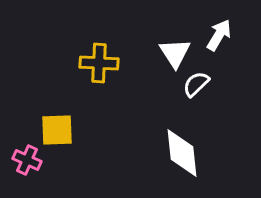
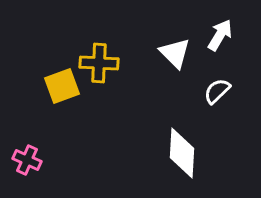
white arrow: moved 1 px right
white triangle: rotated 12 degrees counterclockwise
white semicircle: moved 21 px right, 7 px down
yellow square: moved 5 px right, 44 px up; rotated 18 degrees counterclockwise
white diamond: rotated 9 degrees clockwise
